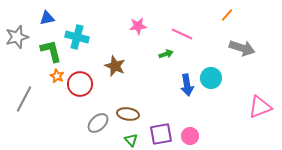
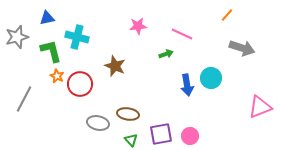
gray ellipse: rotated 55 degrees clockwise
